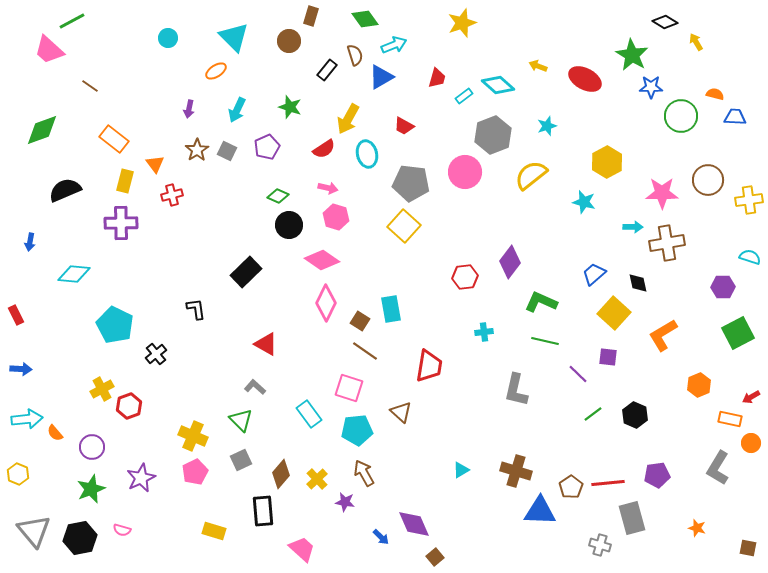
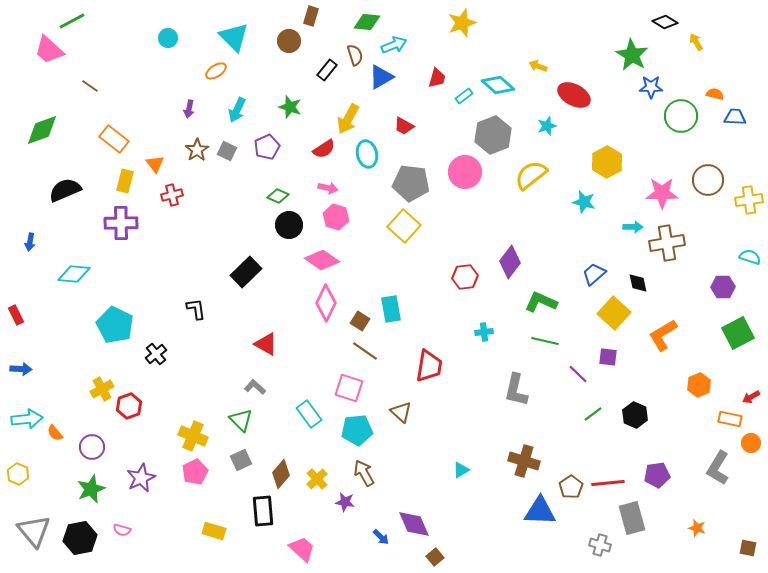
green diamond at (365, 19): moved 2 px right, 3 px down; rotated 48 degrees counterclockwise
red ellipse at (585, 79): moved 11 px left, 16 px down
brown cross at (516, 471): moved 8 px right, 10 px up
